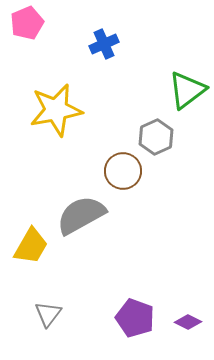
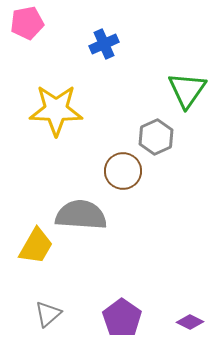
pink pentagon: rotated 12 degrees clockwise
green triangle: rotated 18 degrees counterclockwise
yellow star: rotated 12 degrees clockwise
gray semicircle: rotated 33 degrees clockwise
yellow trapezoid: moved 5 px right
gray triangle: rotated 12 degrees clockwise
purple pentagon: moved 13 px left; rotated 15 degrees clockwise
purple diamond: moved 2 px right
